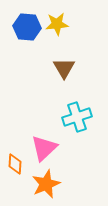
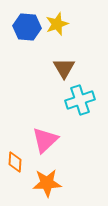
yellow star: rotated 15 degrees counterclockwise
cyan cross: moved 3 px right, 17 px up
pink triangle: moved 1 px right, 8 px up
orange diamond: moved 2 px up
orange star: moved 1 px right, 1 px up; rotated 20 degrees clockwise
